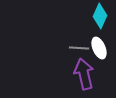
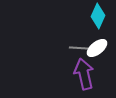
cyan diamond: moved 2 px left
white ellipse: moved 2 px left; rotated 75 degrees clockwise
